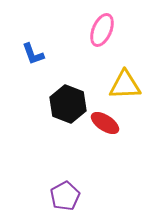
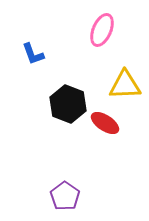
purple pentagon: rotated 8 degrees counterclockwise
